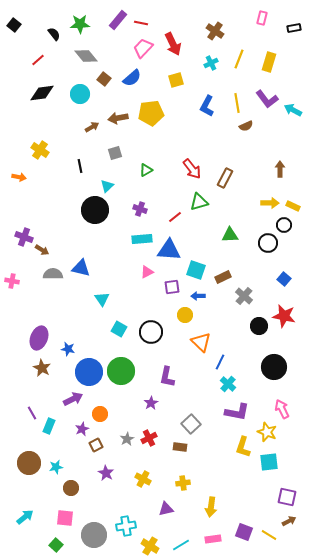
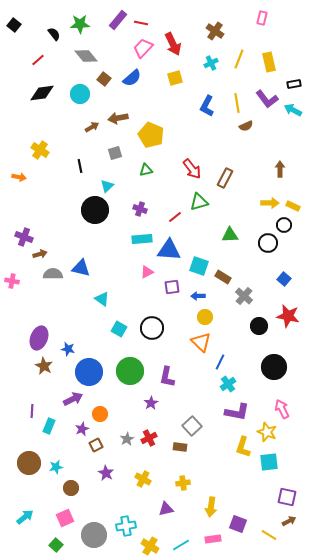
black rectangle at (294, 28): moved 56 px down
yellow rectangle at (269, 62): rotated 30 degrees counterclockwise
yellow square at (176, 80): moved 1 px left, 2 px up
yellow pentagon at (151, 113): moved 22 px down; rotated 30 degrees clockwise
green triangle at (146, 170): rotated 16 degrees clockwise
brown arrow at (42, 250): moved 2 px left, 4 px down; rotated 48 degrees counterclockwise
cyan square at (196, 270): moved 3 px right, 4 px up
brown rectangle at (223, 277): rotated 56 degrees clockwise
cyan triangle at (102, 299): rotated 21 degrees counterclockwise
yellow circle at (185, 315): moved 20 px right, 2 px down
red star at (284, 316): moved 4 px right
black circle at (151, 332): moved 1 px right, 4 px up
brown star at (42, 368): moved 2 px right, 2 px up
green circle at (121, 371): moved 9 px right
cyan cross at (228, 384): rotated 14 degrees clockwise
purple line at (32, 413): moved 2 px up; rotated 32 degrees clockwise
gray square at (191, 424): moved 1 px right, 2 px down
pink square at (65, 518): rotated 30 degrees counterclockwise
purple square at (244, 532): moved 6 px left, 8 px up
